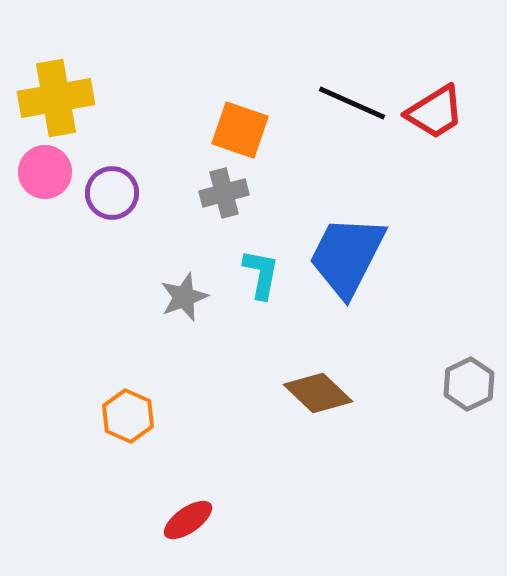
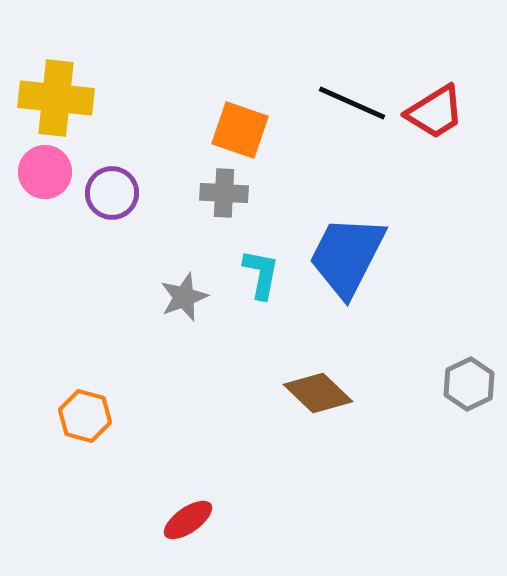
yellow cross: rotated 16 degrees clockwise
gray cross: rotated 18 degrees clockwise
orange hexagon: moved 43 px left; rotated 9 degrees counterclockwise
